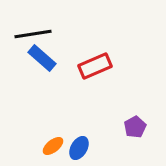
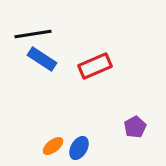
blue rectangle: moved 1 px down; rotated 8 degrees counterclockwise
